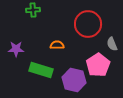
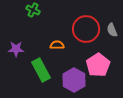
green cross: rotated 32 degrees clockwise
red circle: moved 2 px left, 5 px down
gray semicircle: moved 14 px up
green rectangle: rotated 45 degrees clockwise
purple hexagon: rotated 15 degrees clockwise
